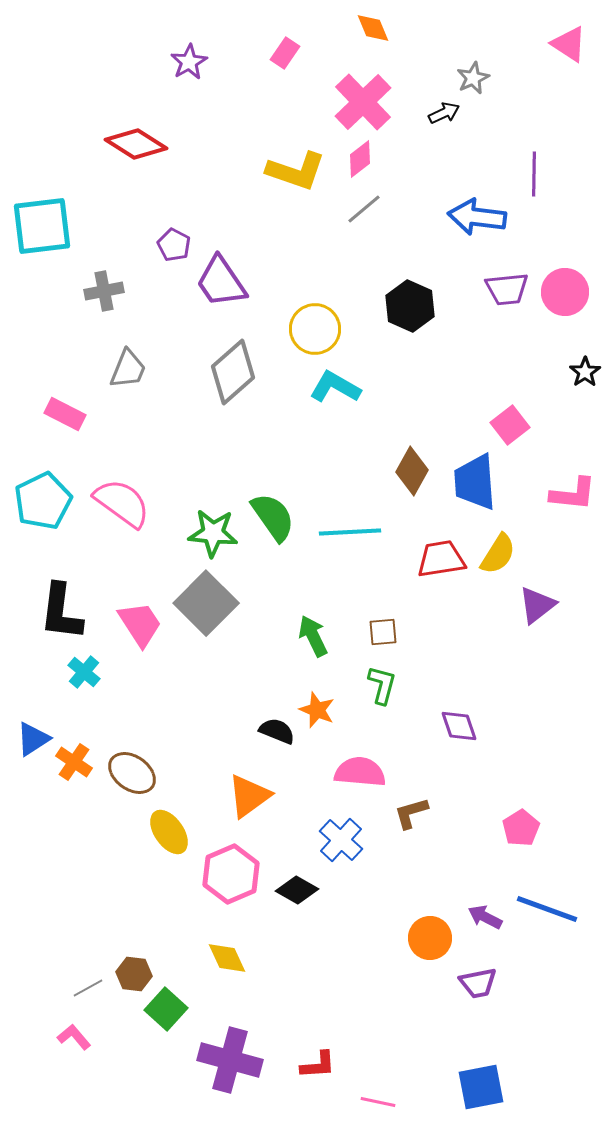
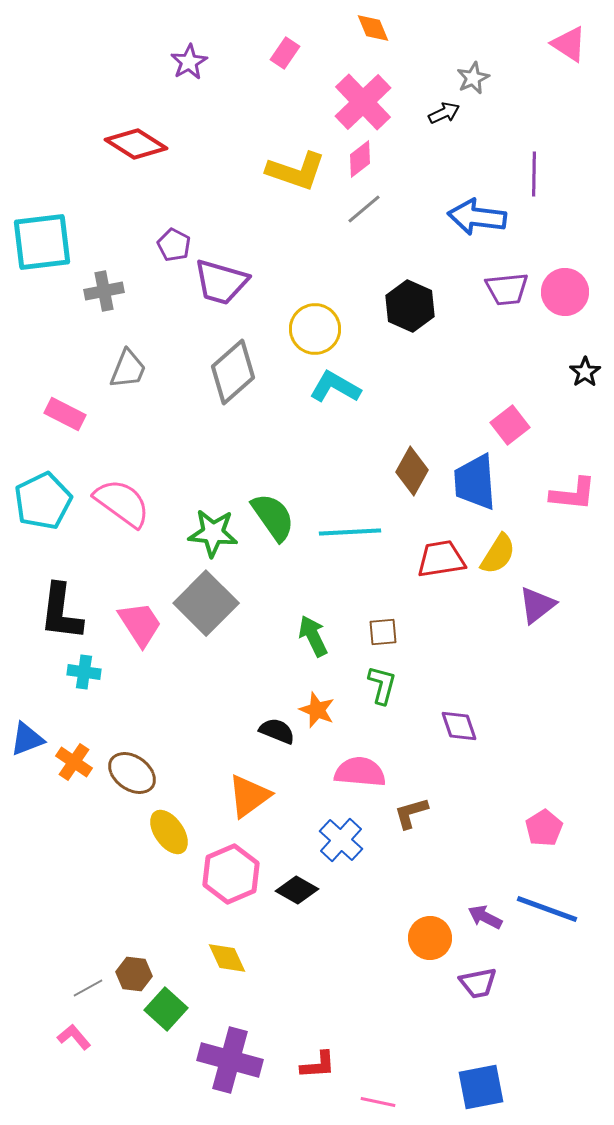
cyan square at (42, 226): moved 16 px down
purple trapezoid at (221, 282): rotated 40 degrees counterclockwise
cyan cross at (84, 672): rotated 32 degrees counterclockwise
blue triangle at (33, 739): moved 6 px left; rotated 12 degrees clockwise
pink pentagon at (521, 828): moved 23 px right
